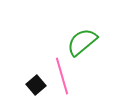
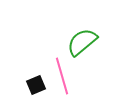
black square: rotated 18 degrees clockwise
